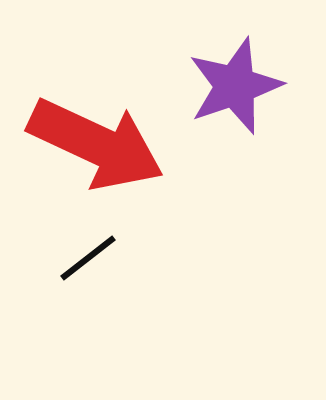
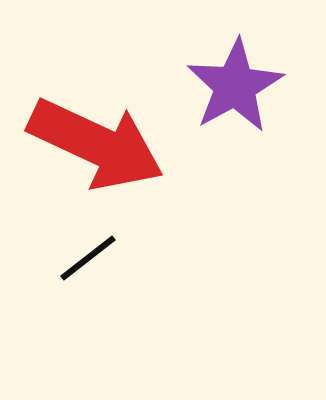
purple star: rotated 10 degrees counterclockwise
